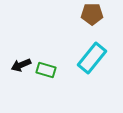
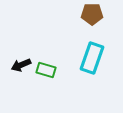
cyan rectangle: rotated 20 degrees counterclockwise
